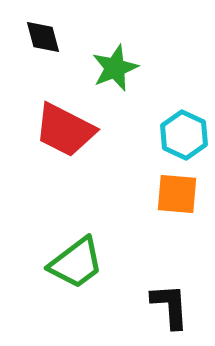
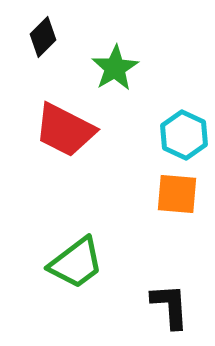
black diamond: rotated 60 degrees clockwise
green star: rotated 9 degrees counterclockwise
